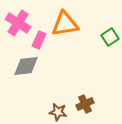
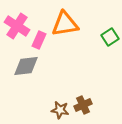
pink cross: moved 1 px left, 3 px down
brown cross: moved 2 px left, 1 px down
brown star: moved 2 px right, 2 px up
